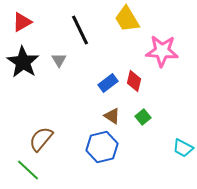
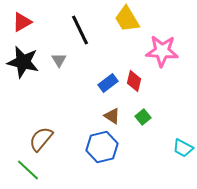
black star: rotated 20 degrees counterclockwise
